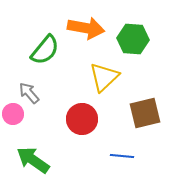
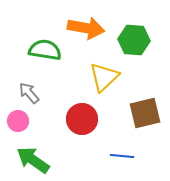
green hexagon: moved 1 px right, 1 px down
green semicircle: rotated 120 degrees counterclockwise
pink circle: moved 5 px right, 7 px down
